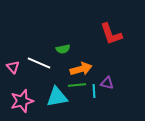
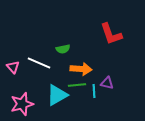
orange arrow: rotated 20 degrees clockwise
cyan triangle: moved 2 px up; rotated 20 degrees counterclockwise
pink star: moved 3 px down
